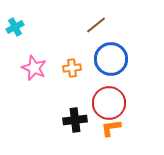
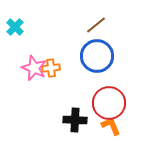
cyan cross: rotated 18 degrees counterclockwise
blue circle: moved 14 px left, 3 px up
orange cross: moved 21 px left
black cross: rotated 10 degrees clockwise
orange L-shape: moved 2 px up; rotated 75 degrees clockwise
